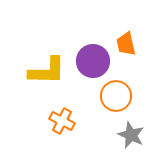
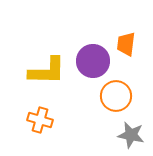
orange trapezoid: rotated 20 degrees clockwise
orange cross: moved 22 px left, 1 px up; rotated 10 degrees counterclockwise
gray star: rotated 12 degrees counterclockwise
